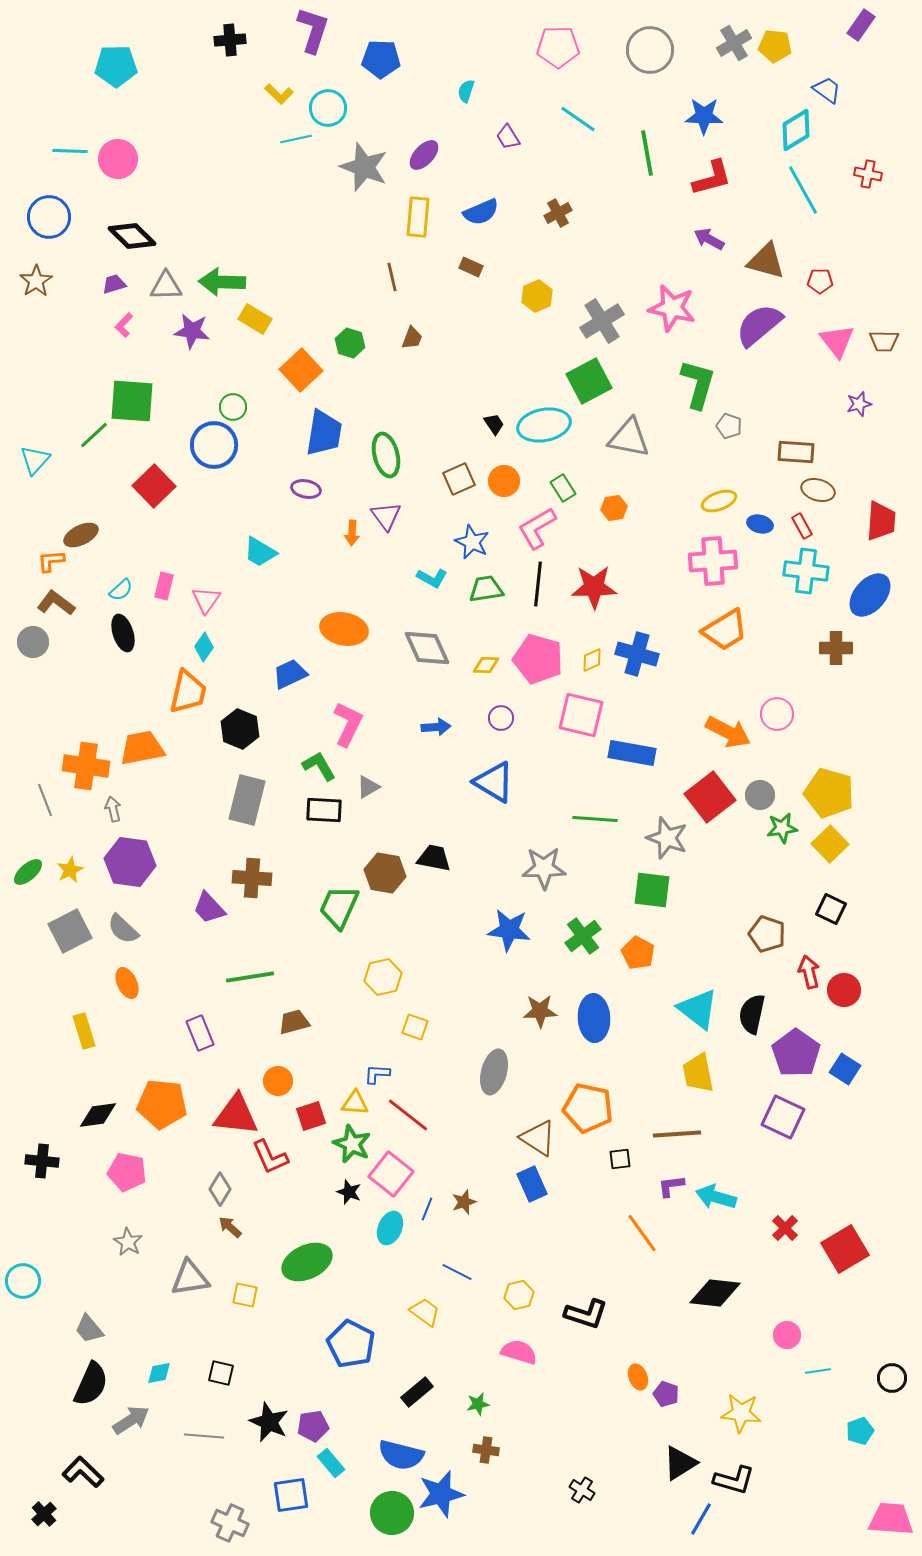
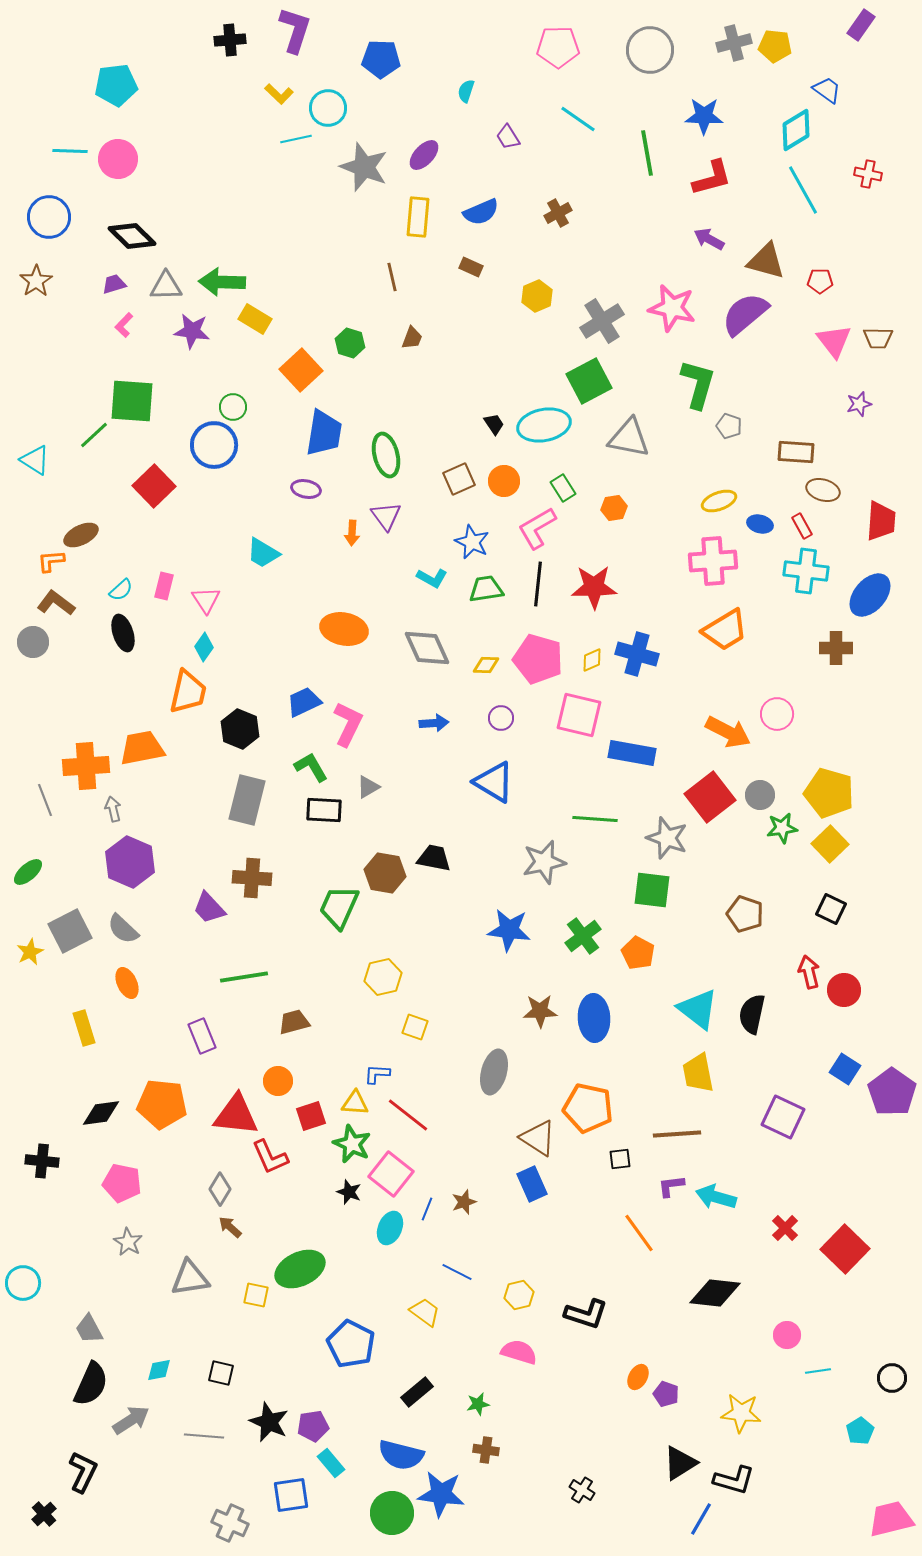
purple L-shape at (313, 30): moved 18 px left
gray cross at (734, 43): rotated 16 degrees clockwise
cyan pentagon at (116, 66): moved 19 px down; rotated 6 degrees counterclockwise
purple semicircle at (759, 325): moved 14 px left, 11 px up
pink triangle at (837, 341): moved 3 px left
brown trapezoid at (884, 341): moved 6 px left, 3 px up
cyan triangle at (35, 460): rotated 40 degrees counterclockwise
brown ellipse at (818, 490): moved 5 px right
cyan trapezoid at (260, 552): moved 3 px right, 1 px down
pink triangle at (206, 600): rotated 8 degrees counterclockwise
blue trapezoid at (290, 674): moved 14 px right, 28 px down
pink square at (581, 715): moved 2 px left
blue arrow at (436, 727): moved 2 px left, 4 px up
orange cross at (86, 766): rotated 12 degrees counterclockwise
green L-shape at (319, 766): moved 8 px left, 1 px down
purple hexagon at (130, 862): rotated 15 degrees clockwise
gray star at (544, 868): moved 6 px up; rotated 12 degrees counterclockwise
yellow star at (70, 870): moved 40 px left, 82 px down
brown pentagon at (767, 934): moved 22 px left, 20 px up
green line at (250, 977): moved 6 px left
yellow rectangle at (84, 1031): moved 3 px up
purple rectangle at (200, 1033): moved 2 px right, 3 px down
purple pentagon at (796, 1053): moved 96 px right, 39 px down
black diamond at (98, 1115): moved 3 px right, 2 px up
pink pentagon at (127, 1172): moved 5 px left, 11 px down
orange line at (642, 1233): moved 3 px left
red square at (845, 1249): rotated 15 degrees counterclockwise
green ellipse at (307, 1262): moved 7 px left, 7 px down
cyan circle at (23, 1281): moved 2 px down
yellow square at (245, 1295): moved 11 px right
gray trapezoid at (89, 1329): rotated 12 degrees clockwise
cyan diamond at (159, 1373): moved 3 px up
orange ellipse at (638, 1377): rotated 50 degrees clockwise
cyan pentagon at (860, 1431): rotated 12 degrees counterclockwise
black L-shape at (83, 1472): rotated 72 degrees clockwise
blue star at (441, 1494): rotated 21 degrees clockwise
pink trapezoid at (891, 1519): rotated 18 degrees counterclockwise
